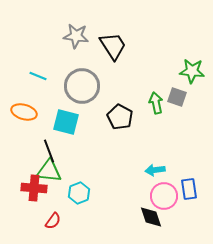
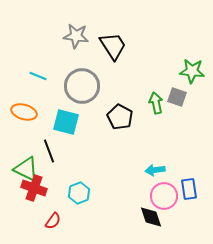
green triangle: moved 23 px left, 2 px up; rotated 20 degrees clockwise
red cross: rotated 15 degrees clockwise
